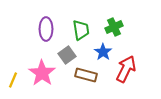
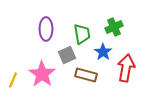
green trapezoid: moved 1 px right, 4 px down
gray square: rotated 12 degrees clockwise
red arrow: moved 1 px up; rotated 16 degrees counterclockwise
pink star: moved 1 px down
